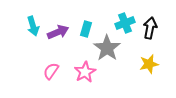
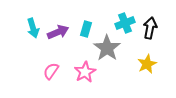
cyan arrow: moved 2 px down
yellow star: moved 2 px left; rotated 12 degrees counterclockwise
